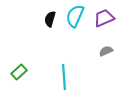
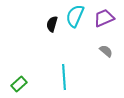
black semicircle: moved 2 px right, 5 px down
gray semicircle: rotated 64 degrees clockwise
green rectangle: moved 12 px down
